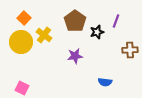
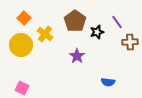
purple line: moved 1 px right, 1 px down; rotated 56 degrees counterclockwise
yellow cross: moved 1 px right, 1 px up
yellow circle: moved 3 px down
brown cross: moved 8 px up
purple star: moved 2 px right; rotated 28 degrees counterclockwise
blue semicircle: moved 3 px right
